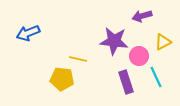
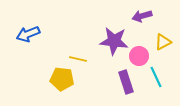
blue arrow: moved 1 px down
